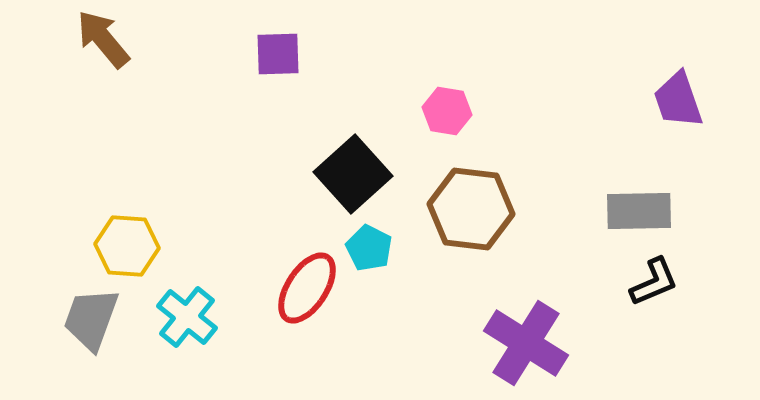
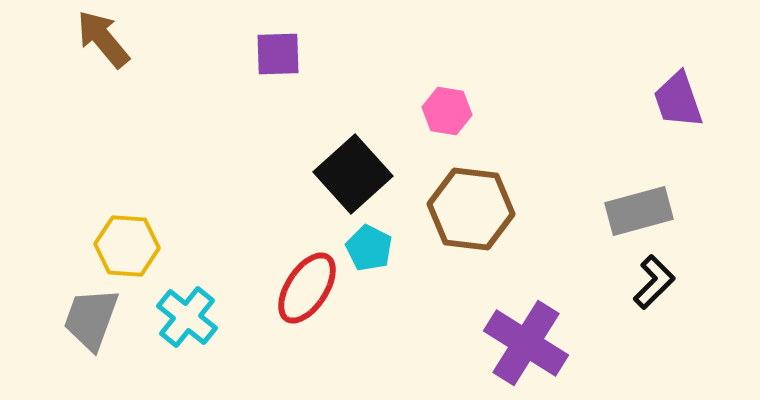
gray rectangle: rotated 14 degrees counterclockwise
black L-shape: rotated 22 degrees counterclockwise
